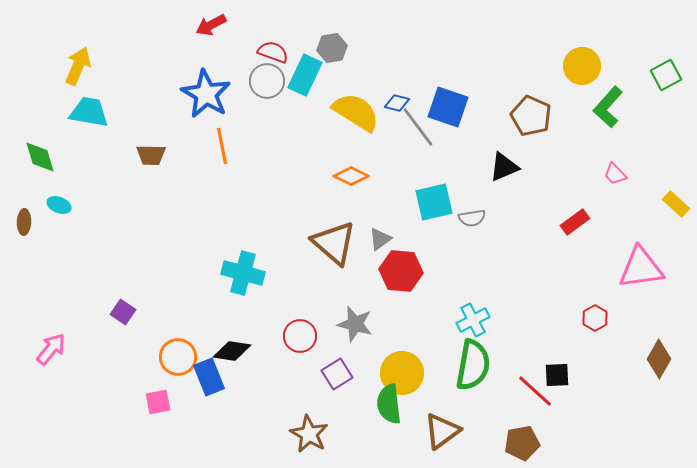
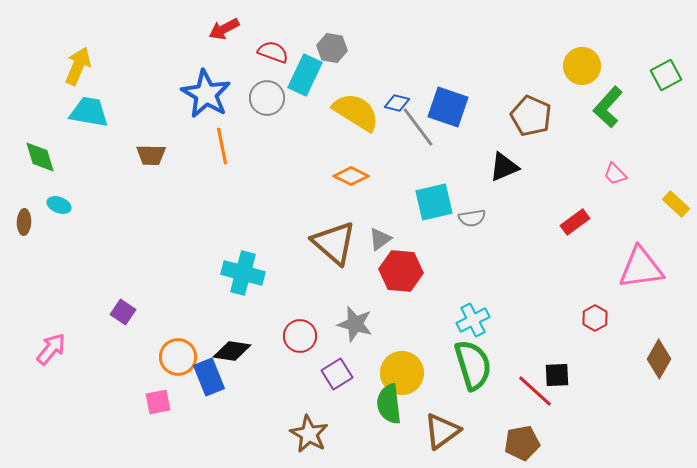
red arrow at (211, 25): moved 13 px right, 4 px down
gray hexagon at (332, 48): rotated 20 degrees clockwise
gray circle at (267, 81): moved 17 px down
green semicircle at (473, 365): rotated 27 degrees counterclockwise
